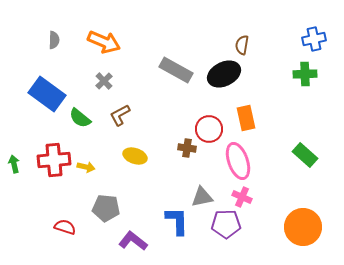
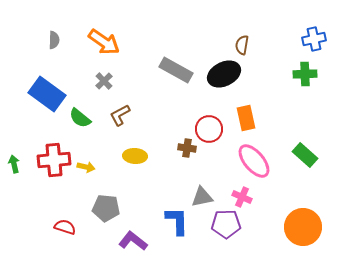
orange arrow: rotated 12 degrees clockwise
yellow ellipse: rotated 15 degrees counterclockwise
pink ellipse: moved 16 px right; rotated 21 degrees counterclockwise
